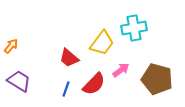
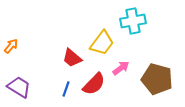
cyan cross: moved 1 px left, 7 px up
red trapezoid: moved 3 px right
pink arrow: moved 2 px up
purple trapezoid: moved 6 px down
